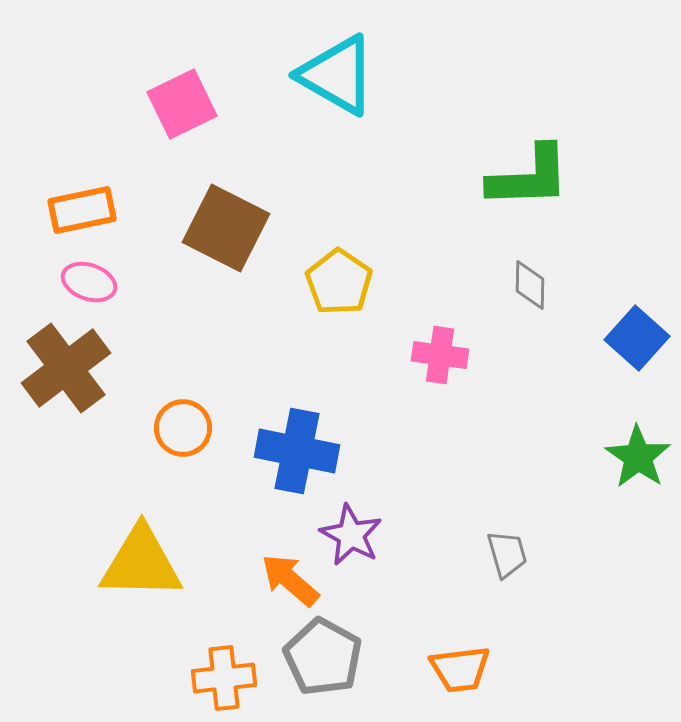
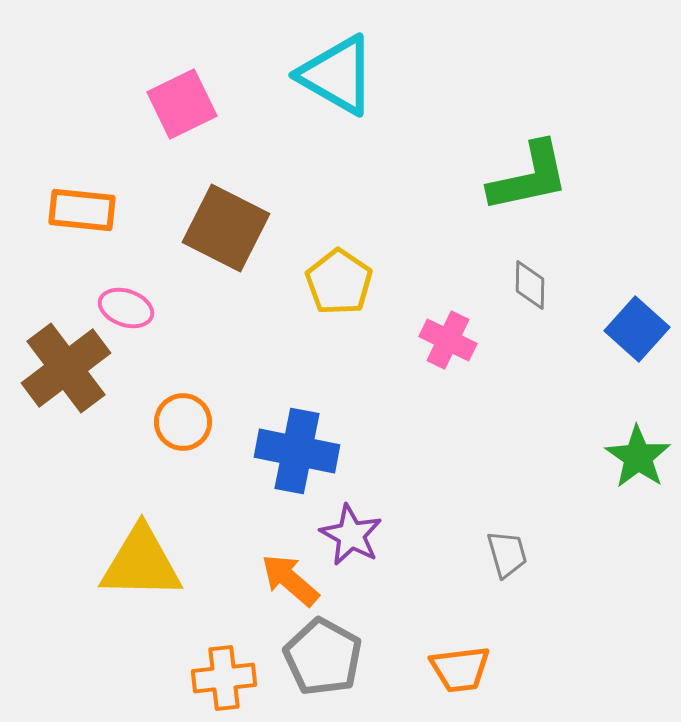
green L-shape: rotated 10 degrees counterclockwise
orange rectangle: rotated 18 degrees clockwise
pink ellipse: moved 37 px right, 26 px down
blue square: moved 9 px up
pink cross: moved 8 px right, 15 px up; rotated 18 degrees clockwise
orange circle: moved 6 px up
